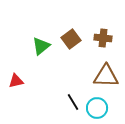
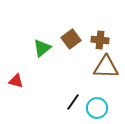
brown cross: moved 3 px left, 2 px down
green triangle: moved 1 px right, 2 px down
brown triangle: moved 9 px up
red triangle: rotated 28 degrees clockwise
black line: rotated 66 degrees clockwise
